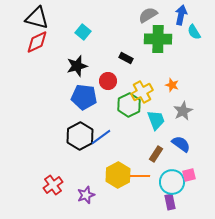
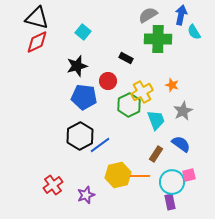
blue line: moved 1 px left, 8 px down
yellow hexagon: rotated 15 degrees clockwise
